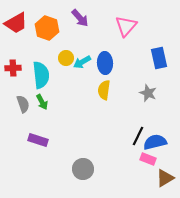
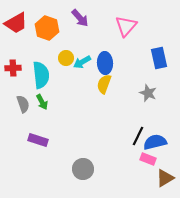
yellow semicircle: moved 6 px up; rotated 12 degrees clockwise
